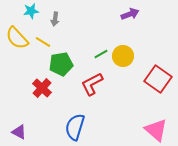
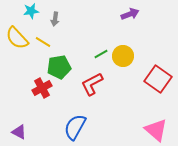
green pentagon: moved 2 px left, 3 px down
red cross: rotated 18 degrees clockwise
blue semicircle: rotated 12 degrees clockwise
